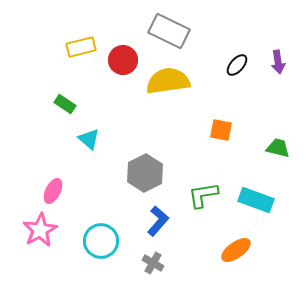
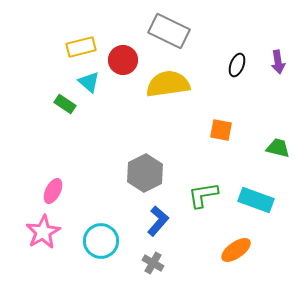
black ellipse: rotated 20 degrees counterclockwise
yellow semicircle: moved 3 px down
cyan triangle: moved 57 px up
pink star: moved 3 px right, 2 px down
